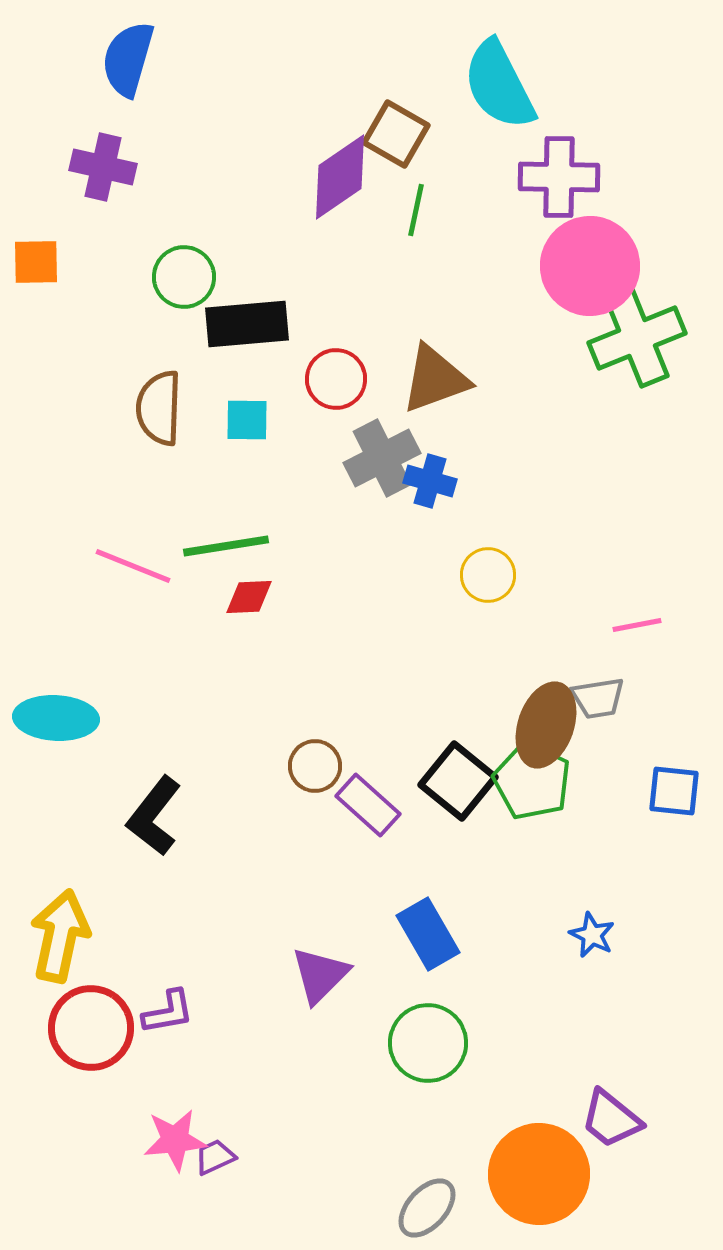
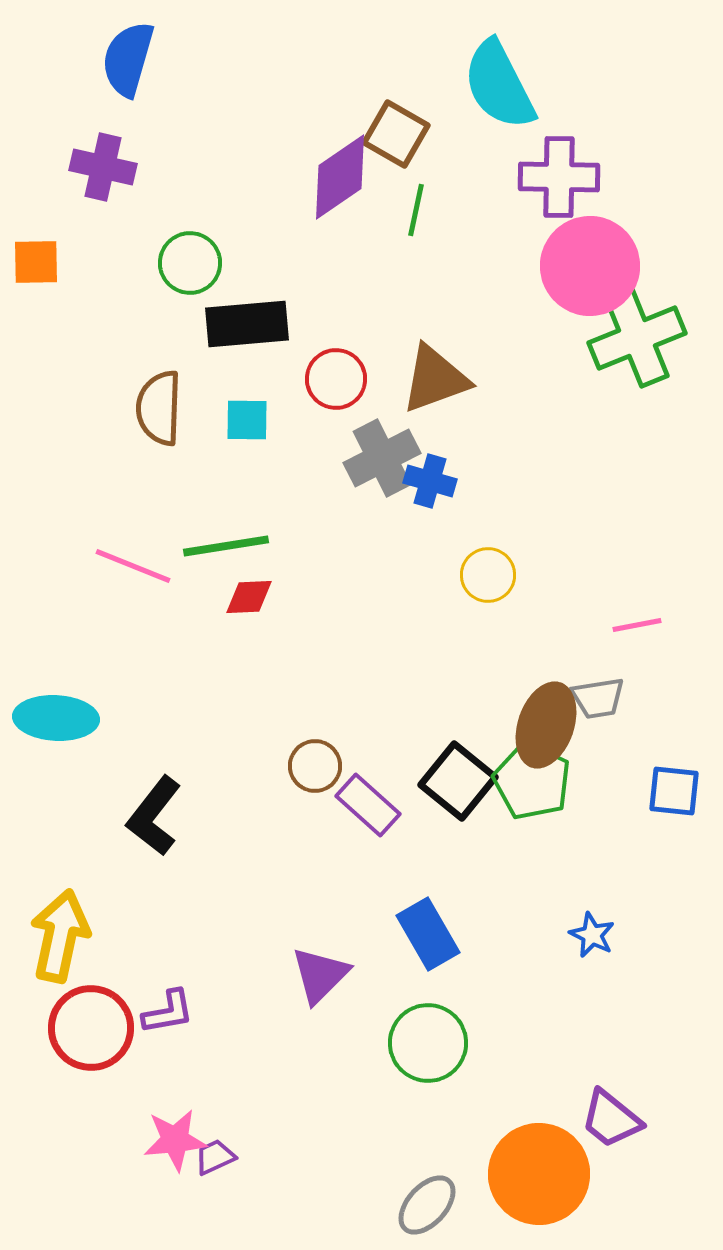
green circle at (184, 277): moved 6 px right, 14 px up
gray ellipse at (427, 1208): moved 3 px up
